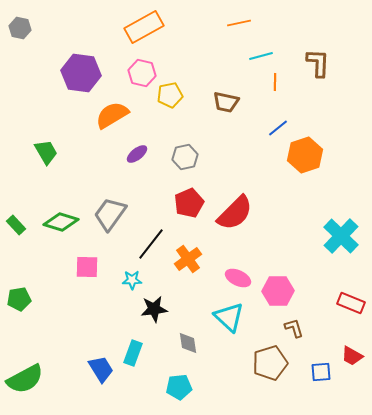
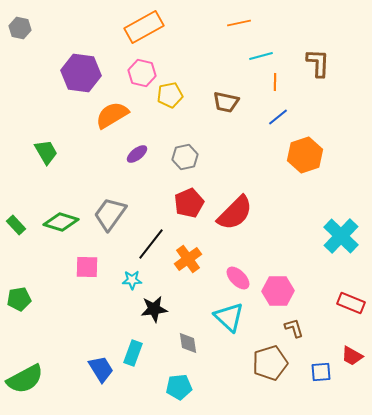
blue line at (278, 128): moved 11 px up
pink ellipse at (238, 278): rotated 20 degrees clockwise
